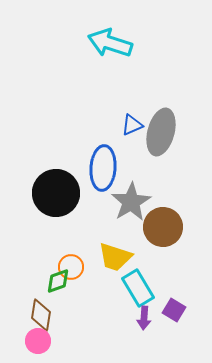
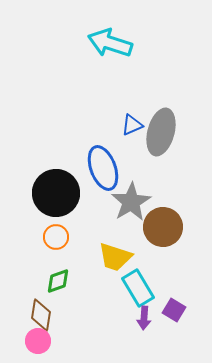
blue ellipse: rotated 24 degrees counterclockwise
orange circle: moved 15 px left, 30 px up
